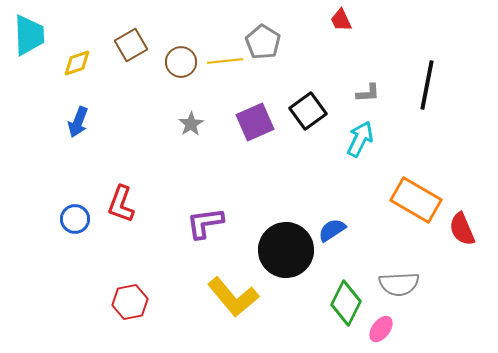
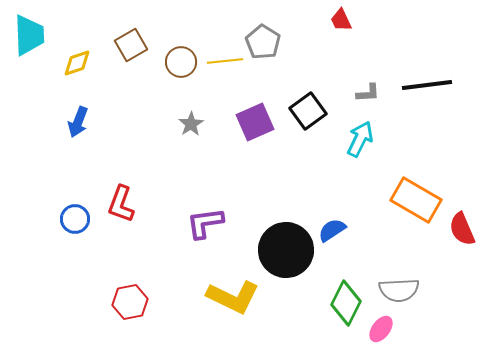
black line: rotated 72 degrees clockwise
gray semicircle: moved 6 px down
yellow L-shape: rotated 24 degrees counterclockwise
